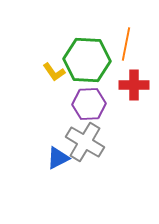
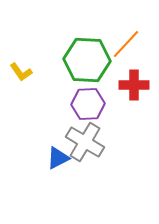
orange line: rotated 32 degrees clockwise
yellow L-shape: moved 33 px left
purple hexagon: moved 1 px left
